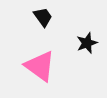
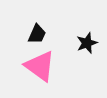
black trapezoid: moved 6 px left, 17 px down; rotated 60 degrees clockwise
